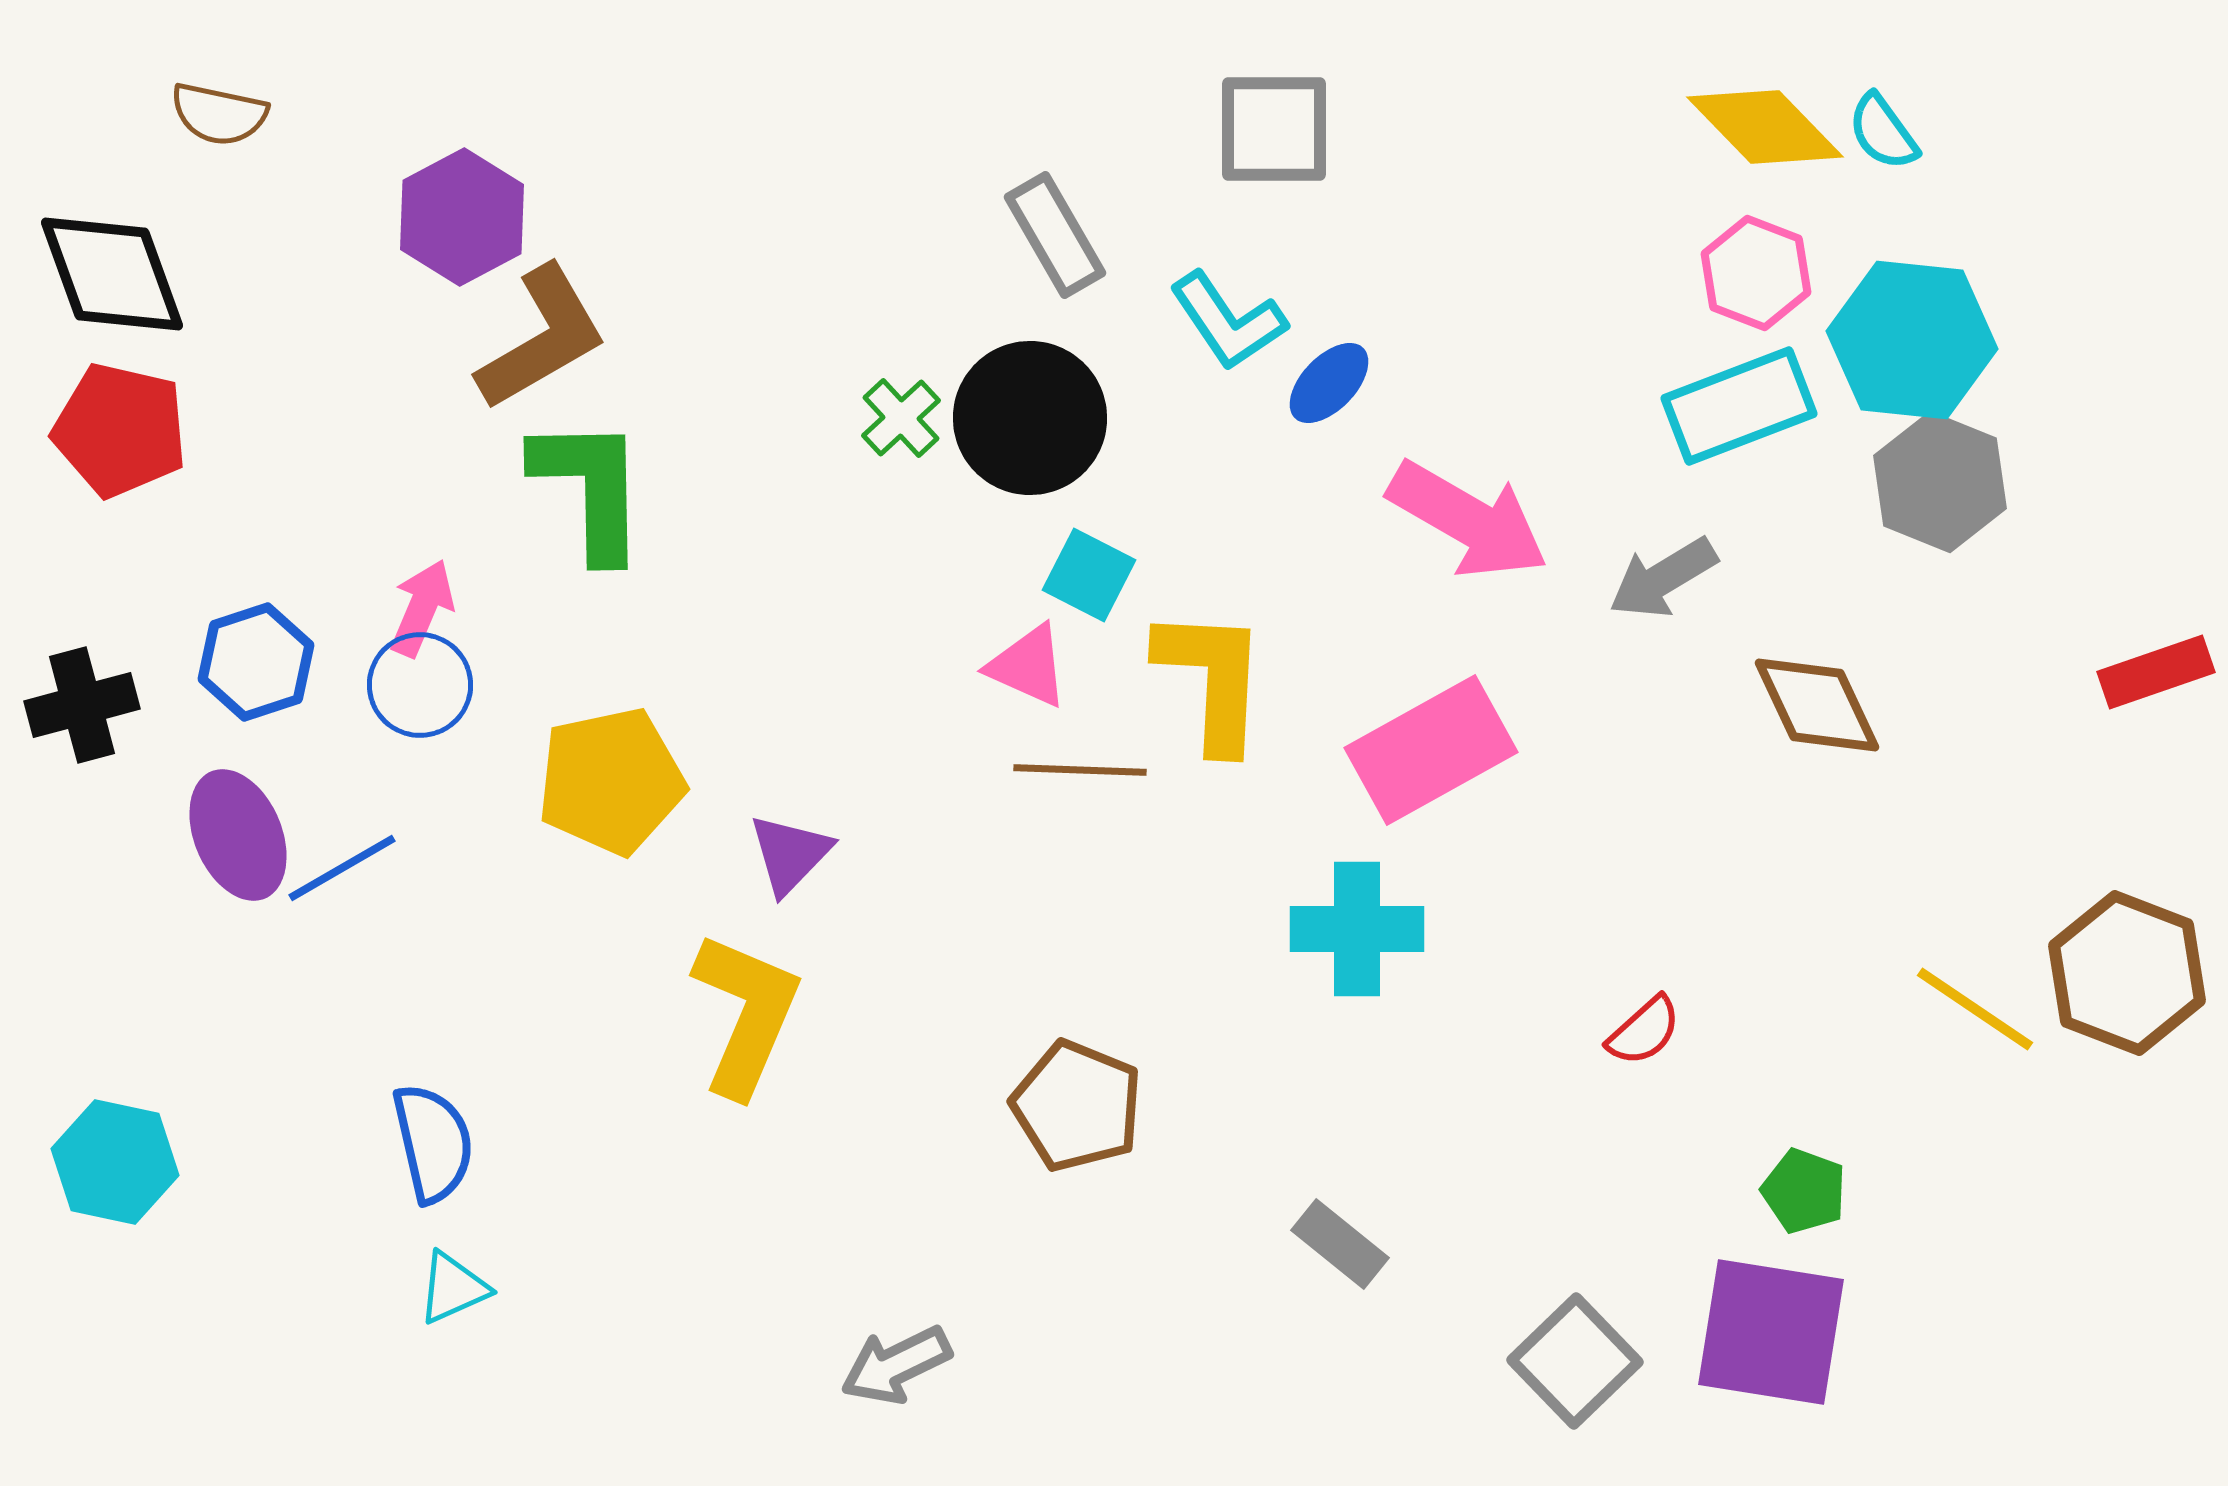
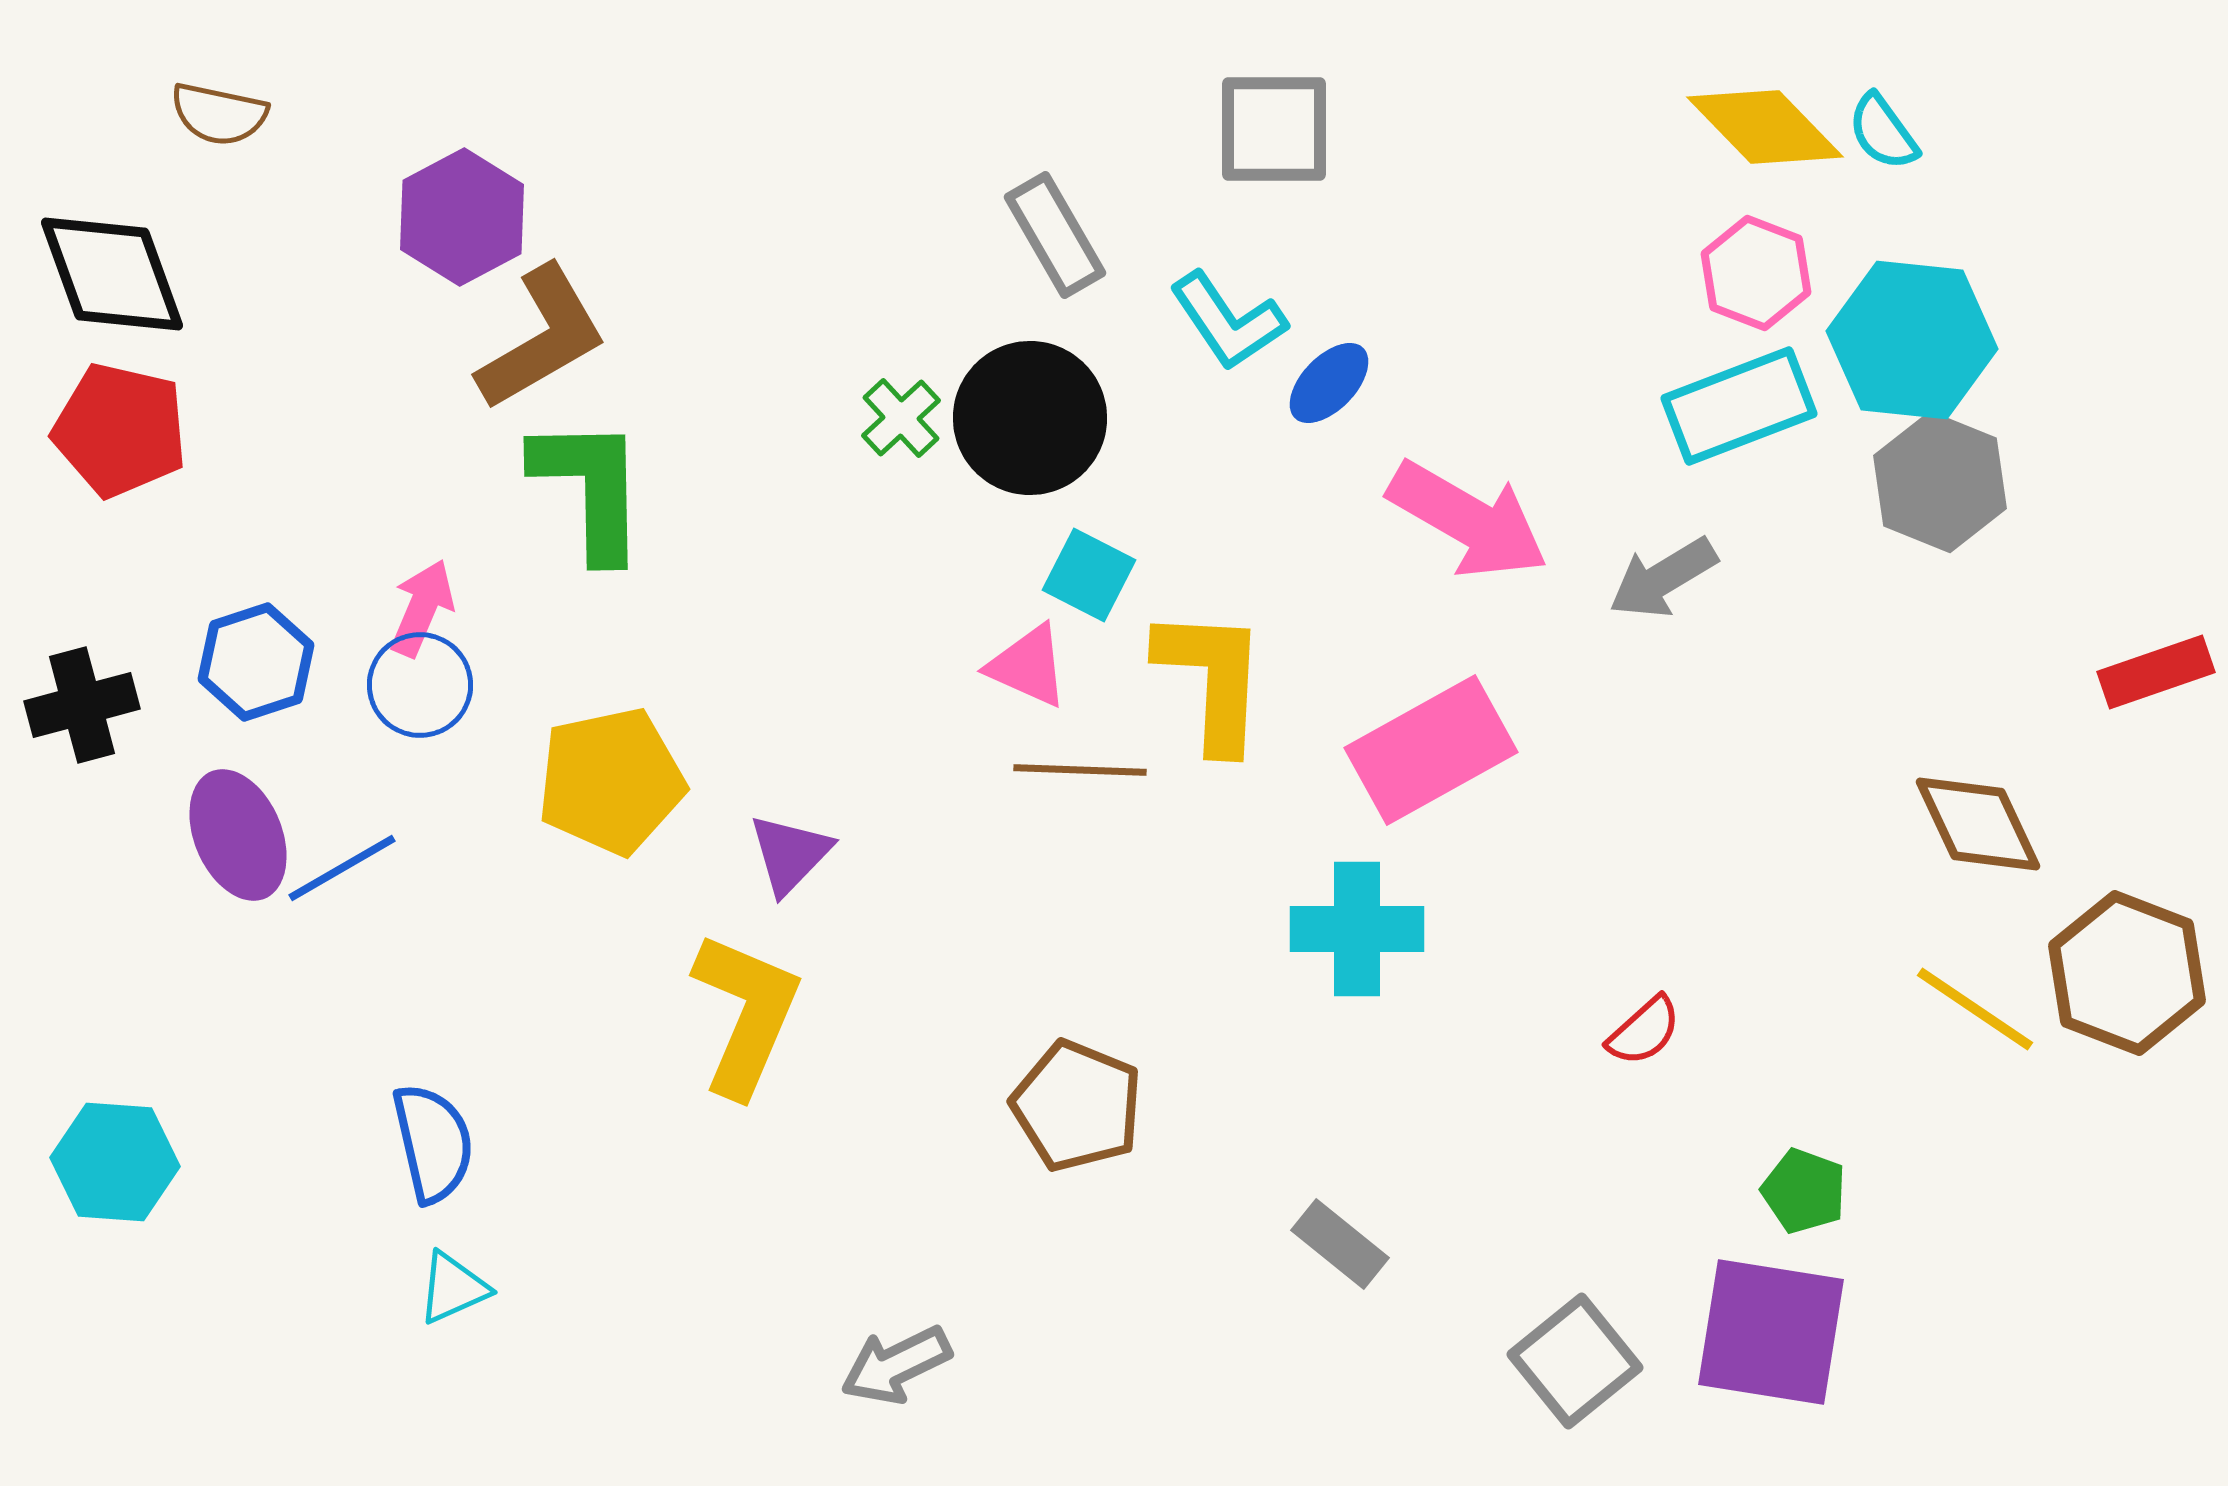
brown diamond at (1817, 705): moved 161 px right, 119 px down
cyan hexagon at (115, 1162): rotated 8 degrees counterclockwise
gray square at (1575, 1361): rotated 5 degrees clockwise
